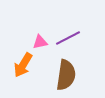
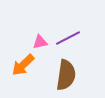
orange arrow: rotated 15 degrees clockwise
